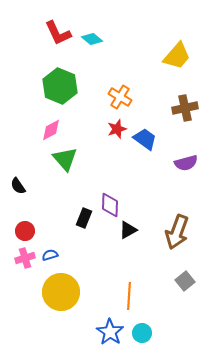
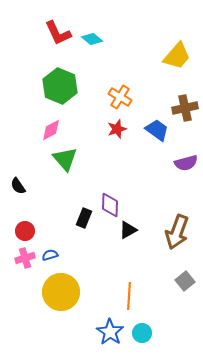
blue trapezoid: moved 12 px right, 9 px up
